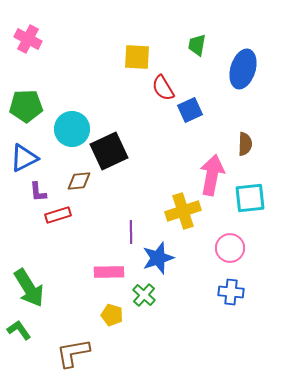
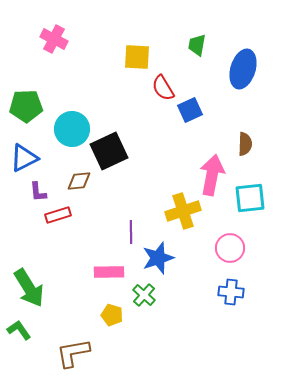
pink cross: moved 26 px right
